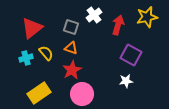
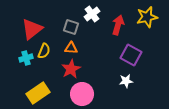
white cross: moved 2 px left, 1 px up
red triangle: moved 1 px down
orange triangle: rotated 16 degrees counterclockwise
yellow semicircle: moved 2 px left, 2 px up; rotated 63 degrees clockwise
red star: moved 1 px left, 1 px up
yellow rectangle: moved 1 px left
